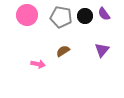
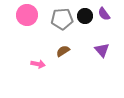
gray pentagon: moved 1 px right, 2 px down; rotated 15 degrees counterclockwise
purple triangle: rotated 21 degrees counterclockwise
